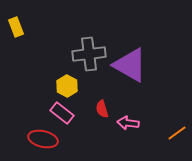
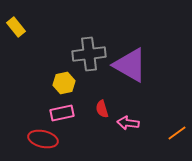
yellow rectangle: rotated 18 degrees counterclockwise
yellow hexagon: moved 3 px left, 3 px up; rotated 20 degrees clockwise
pink rectangle: rotated 50 degrees counterclockwise
